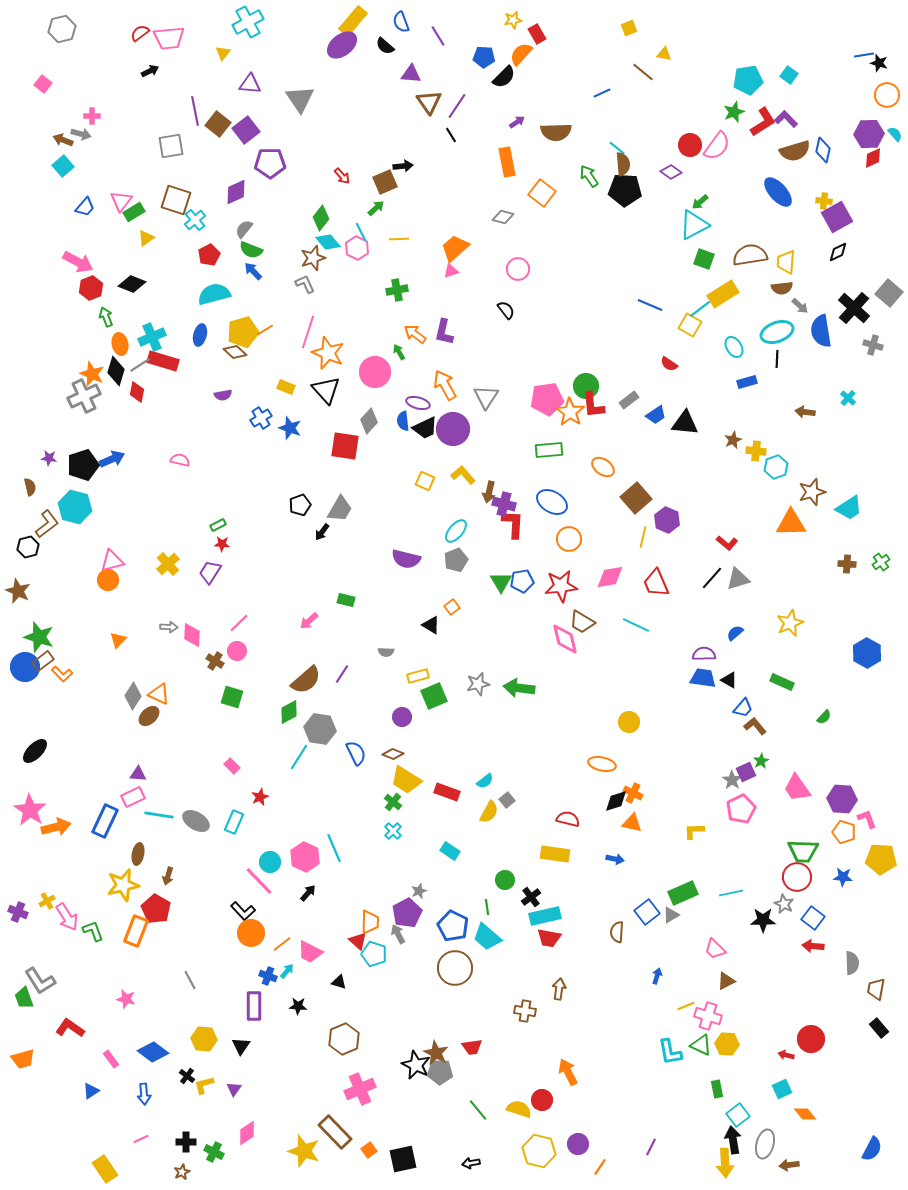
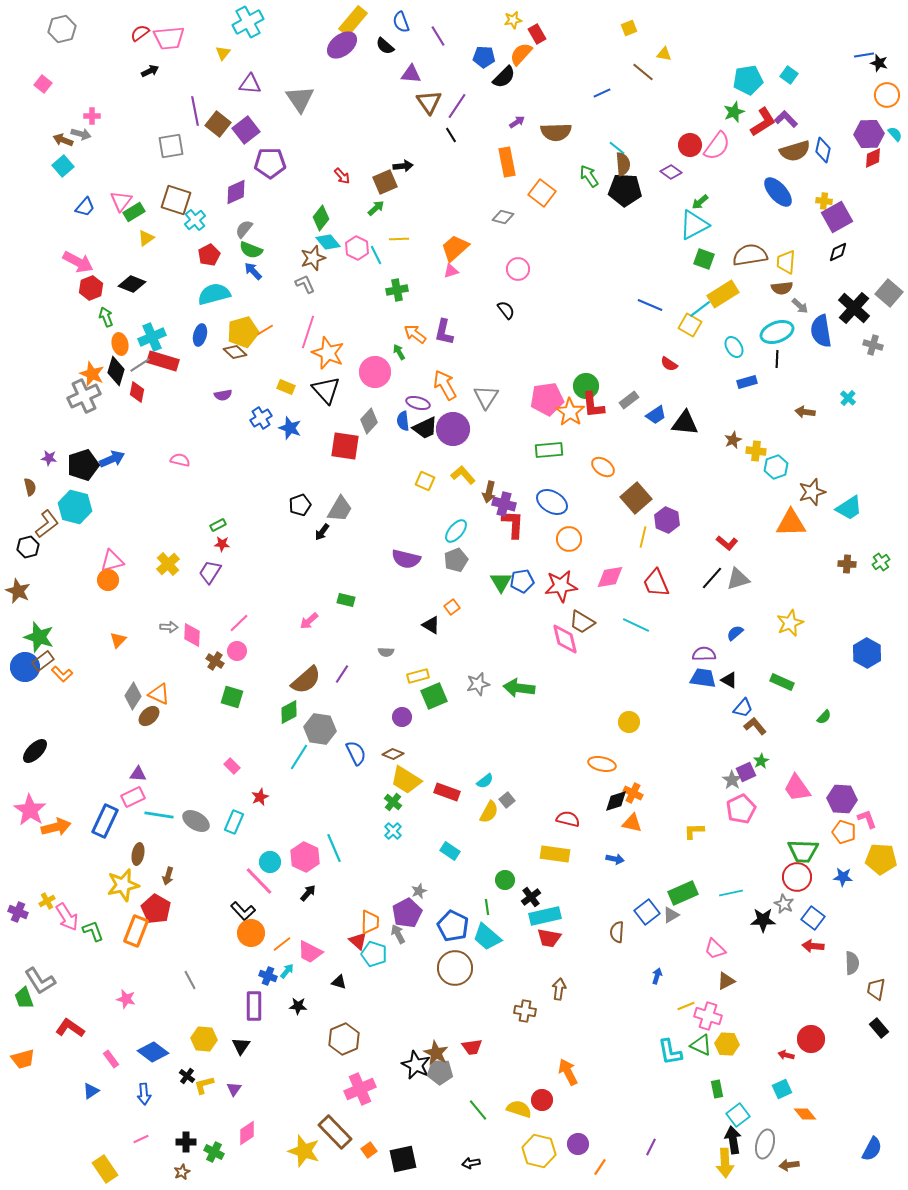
cyan line at (361, 232): moved 15 px right, 23 px down
